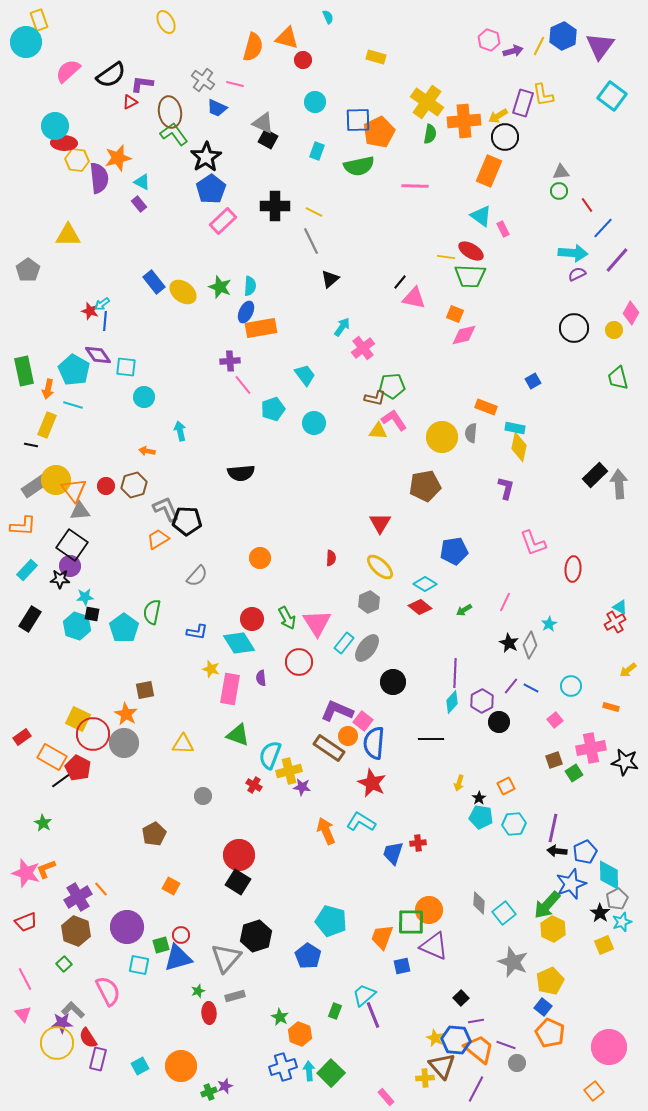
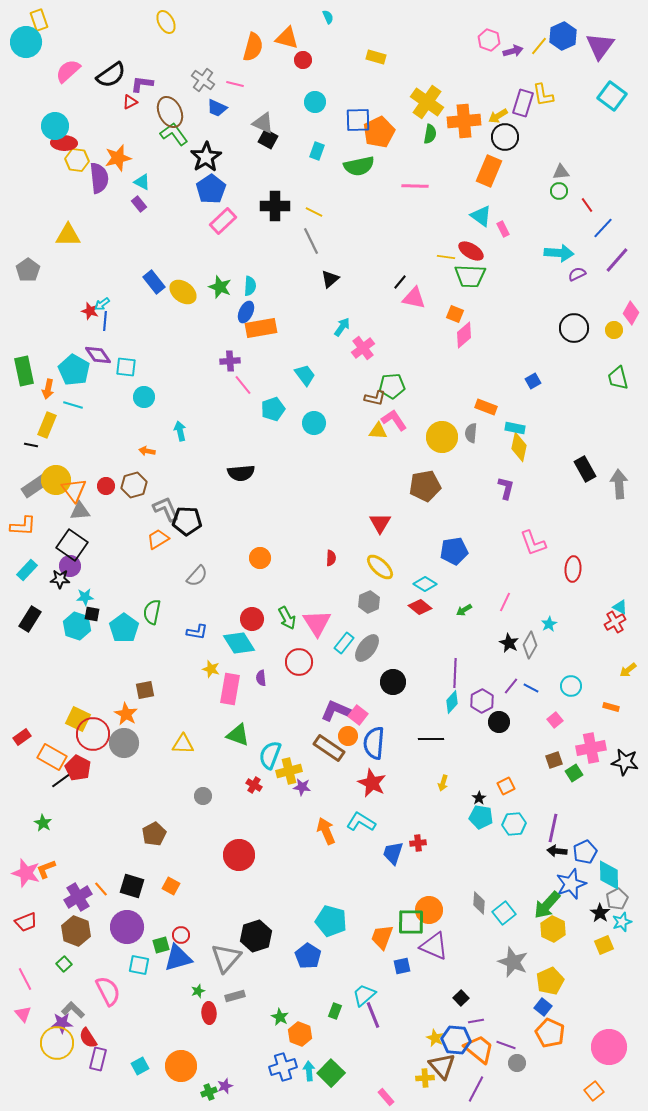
yellow line at (539, 46): rotated 12 degrees clockwise
brown ellipse at (170, 112): rotated 16 degrees counterclockwise
cyan arrow at (573, 253): moved 14 px left
pink diamond at (464, 335): rotated 28 degrees counterclockwise
black rectangle at (595, 475): moved 10 px left, 6 px up; rotated 75 degrees counterclockwise
pink square at (363, 721): moved 5 px left, 6 px up
yellow arrow at (459, 783): moved 16 px left
black square at (238, 882): moved 106 px left, 4 px down; rotated 15 degrees counterclockwise
